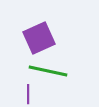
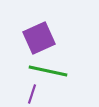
purple line: moved 4 px right; rotated 18 degrees clockwise
